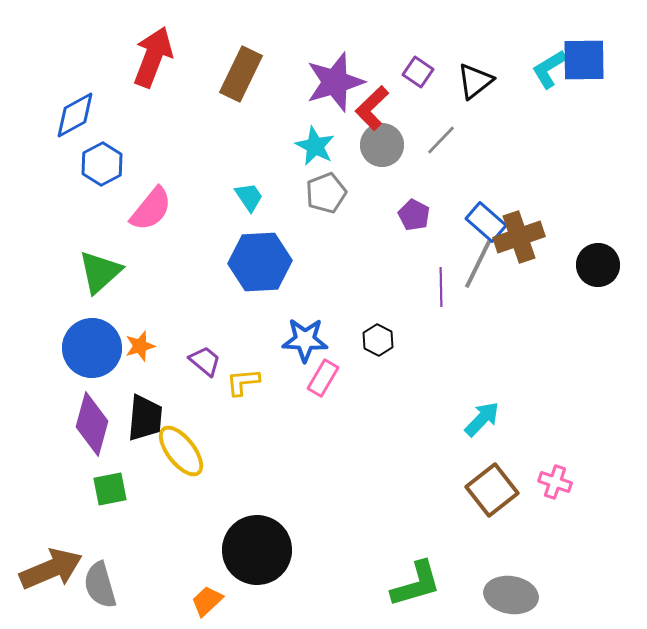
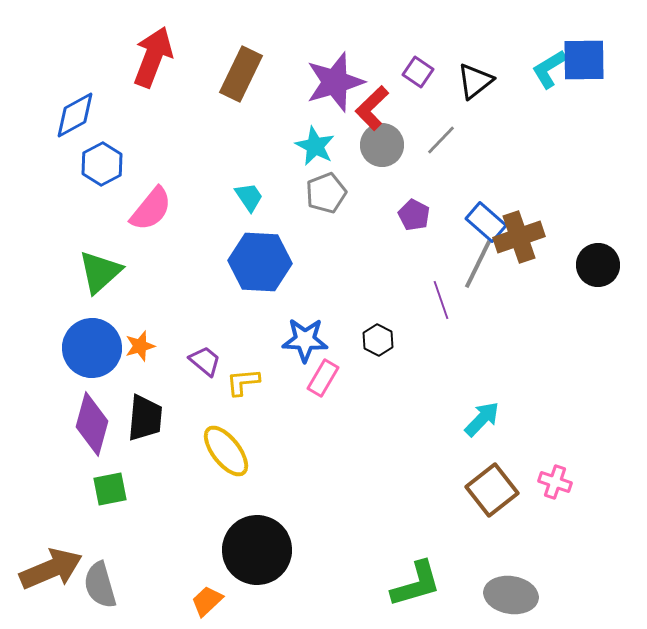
blue hexagon at (260, 262): rotated 6 degrees clockwise
purple line at (441, 287): moved 13 px down; rotated 18 degrees counterclockwise
yellow ellipse at (181, 451): moved 45 px right
